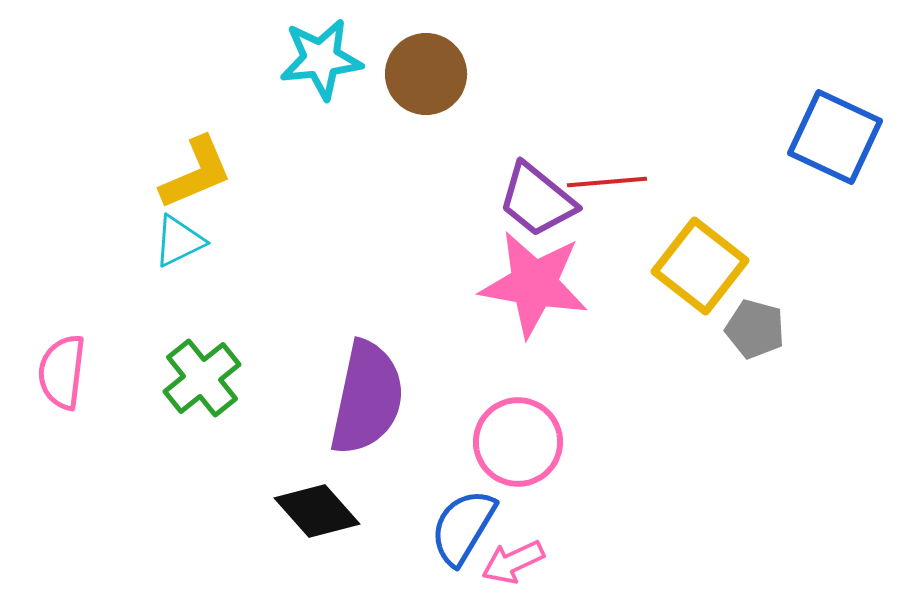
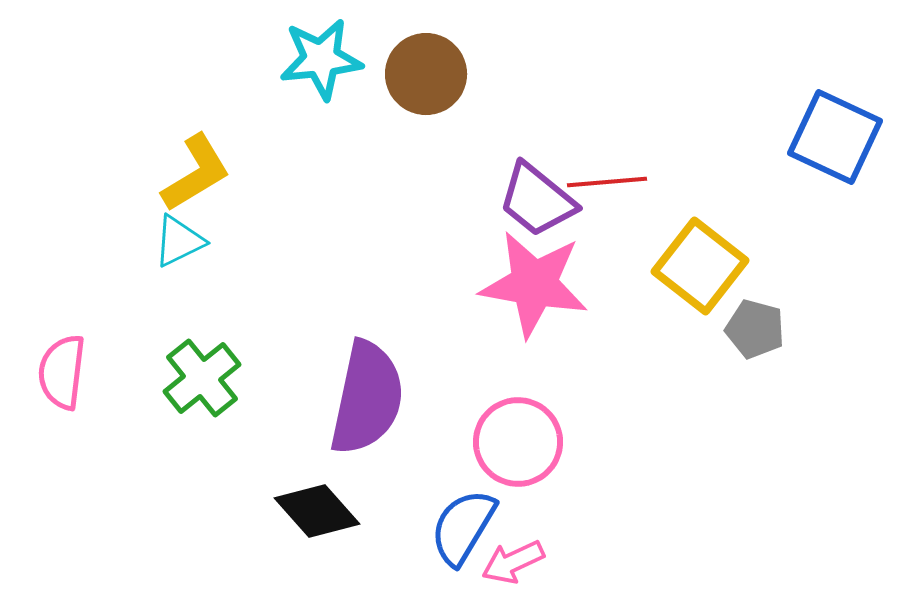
yellow L-shape: rotated 8 degrees counterclockwise
